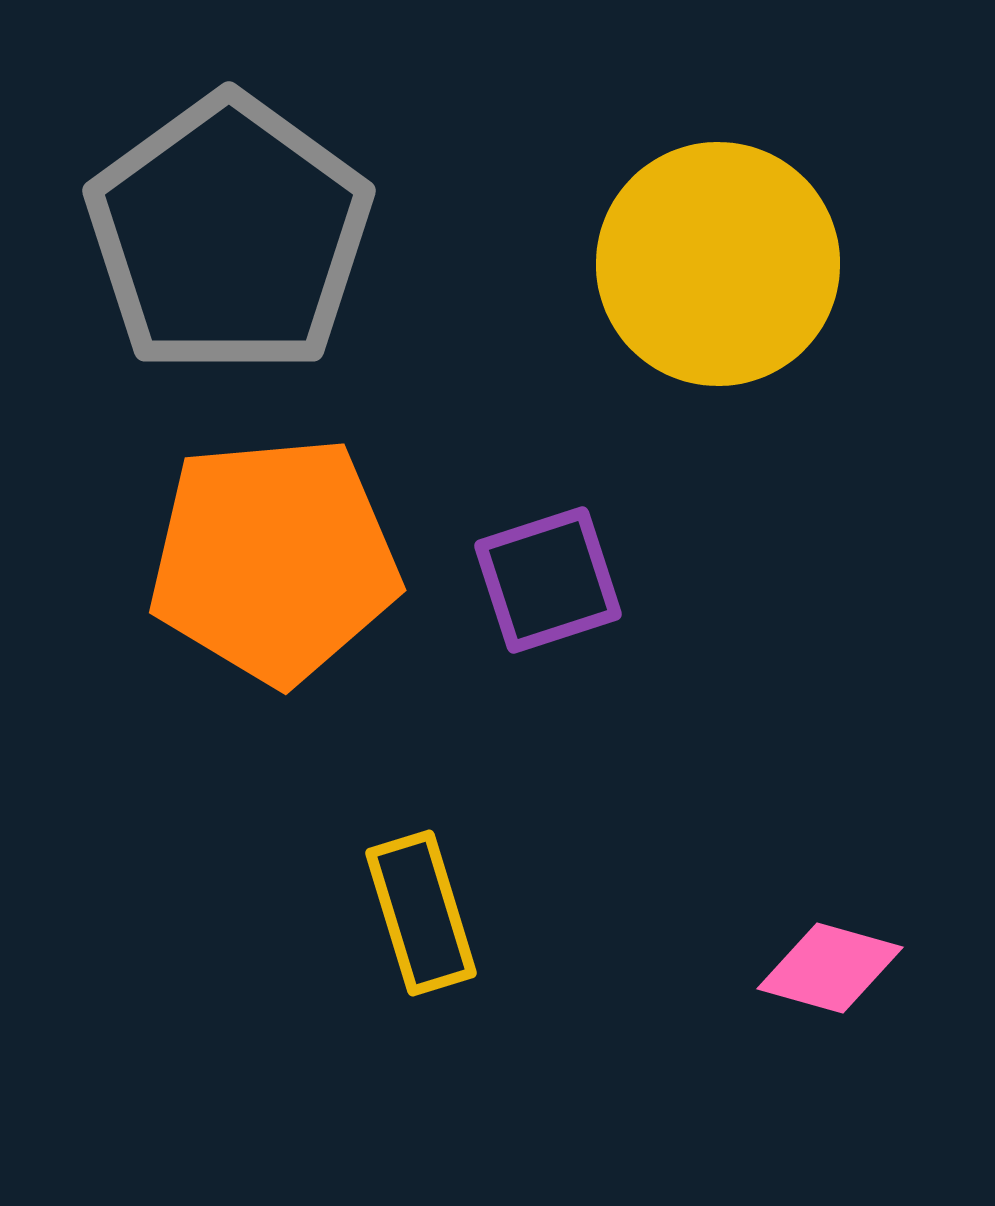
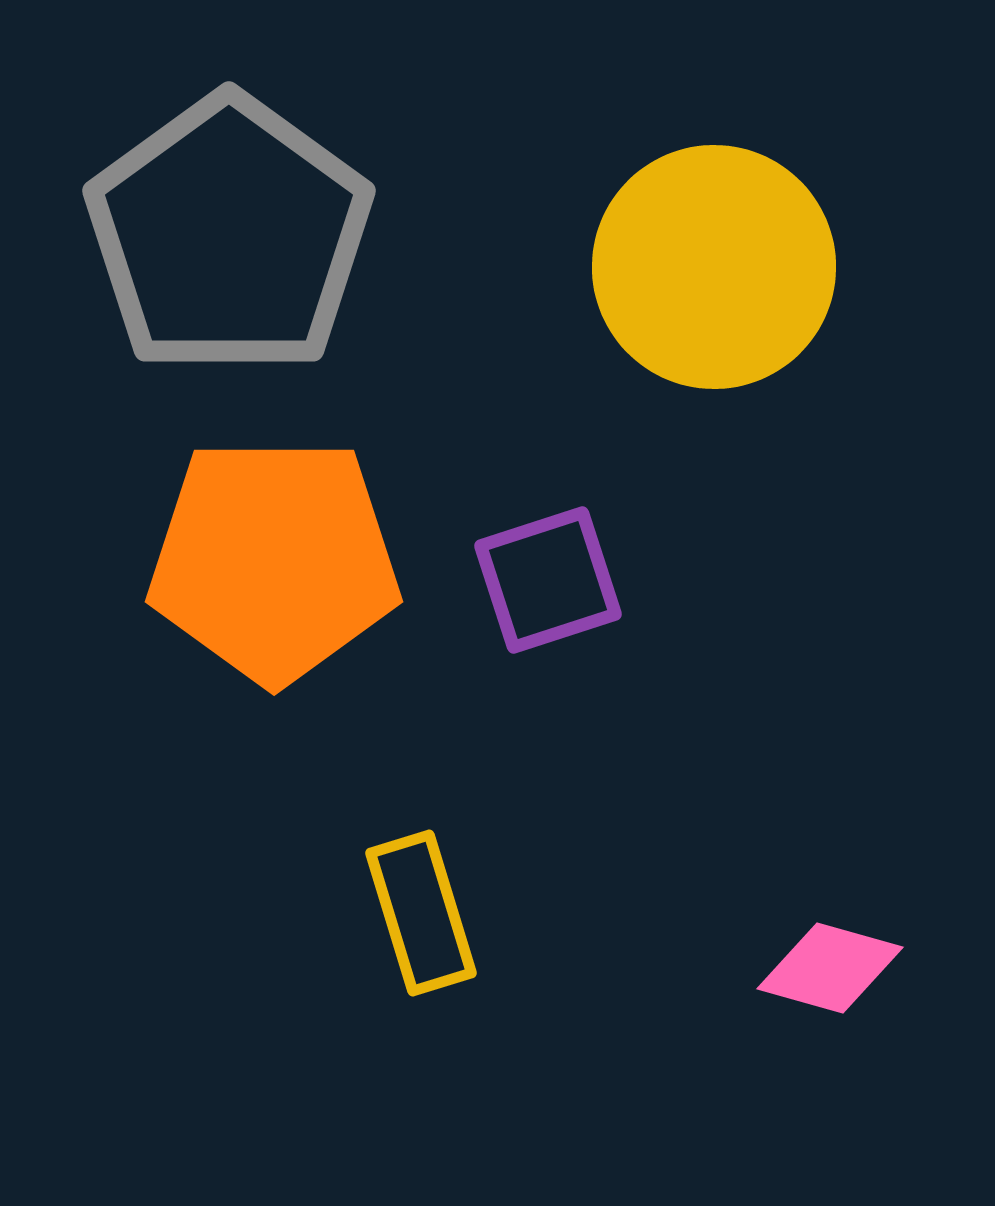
yellow circle: moved 4 px left, 3 px down
orange pentagon: rotated 5 degrees clockwise
